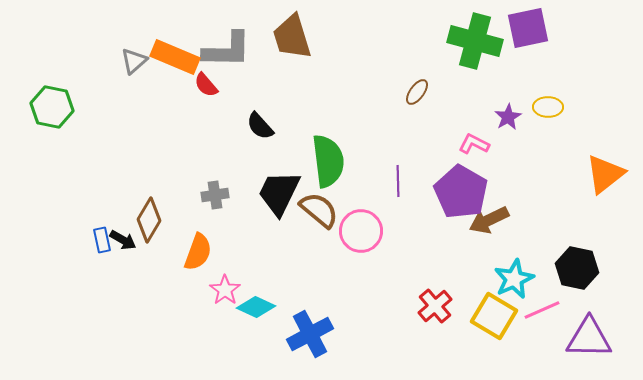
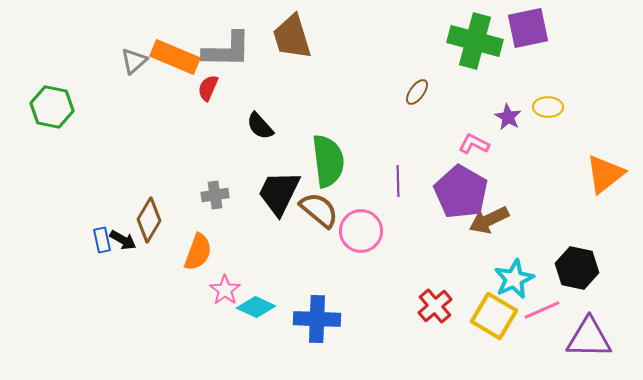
red semicircle: moved 2 px right, 3 px down; rotated 64 degrees clockwise
purple star: rotated 12 degrees counterclockwise
blue cross: moved 7 px right, 15 px up; rotated 30 degrees clockwise
